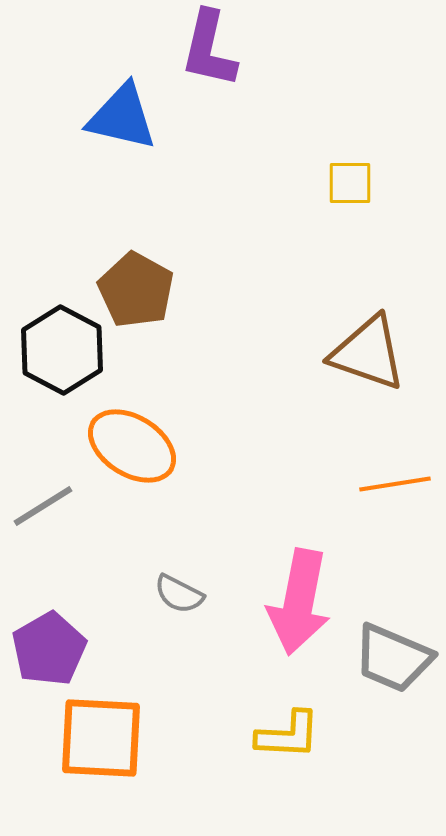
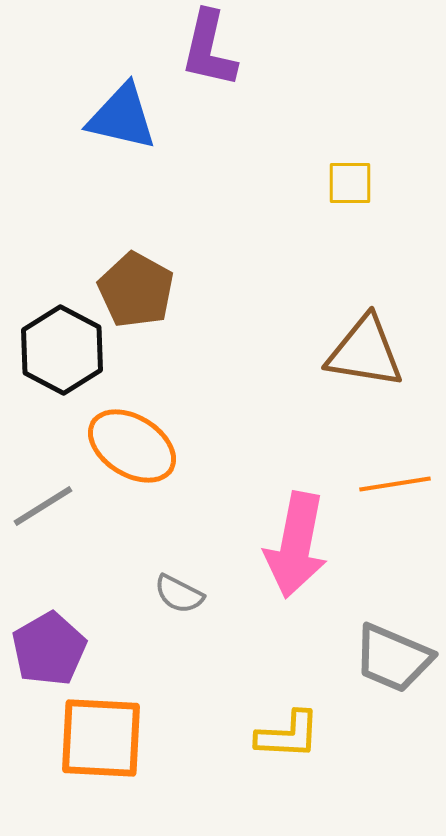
brown triangle: moved 3 px left, 1 px up; rotated 10 degrees counterclockwise
pink arrow: moved 3 px left, 57 px up
